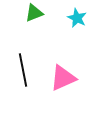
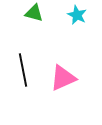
green triangle: rotated 36 degrees clockwise
cyan star: moved 3 px up
